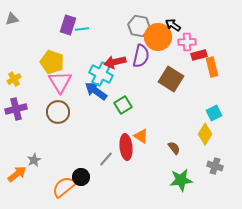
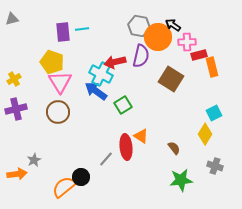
purple rectangle: moved 5 px left, 7 px down; rotated 24 degrees counterclockwise
orange arrow: rotated 30 degrees clockwise
